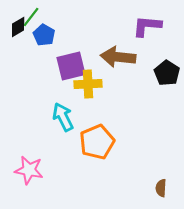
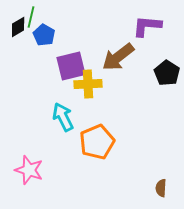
green line: rotated 25 degrees counterclockwise
brown arrow: rotated 44 degrees counterclockwise
pink star: rotated 8 degrees clockwise
